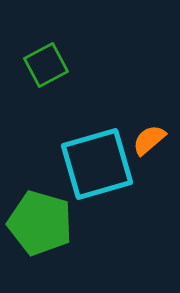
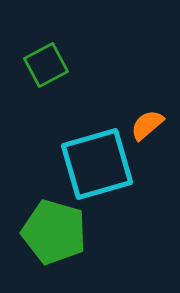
orange semicircle: moved 2 px left, 15 px up
green pentagon: moved 14 px right, 9 px down
